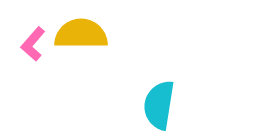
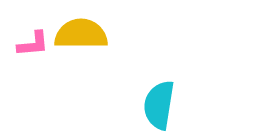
pink L-shape: rotated 136 degrees counterclockwise
